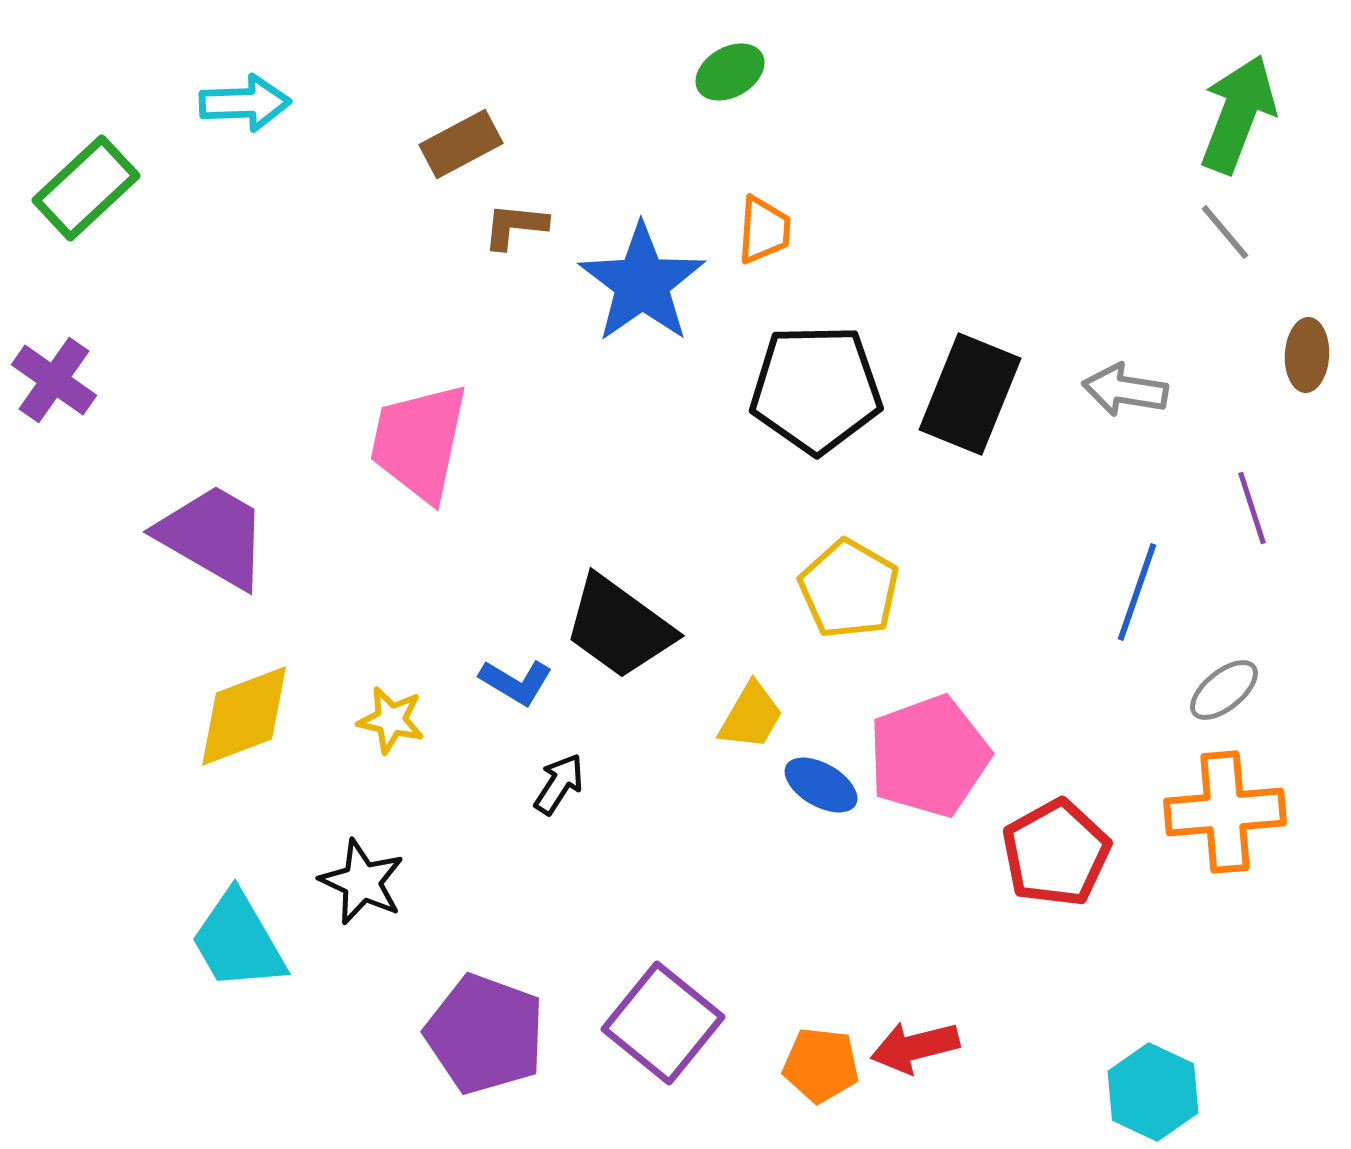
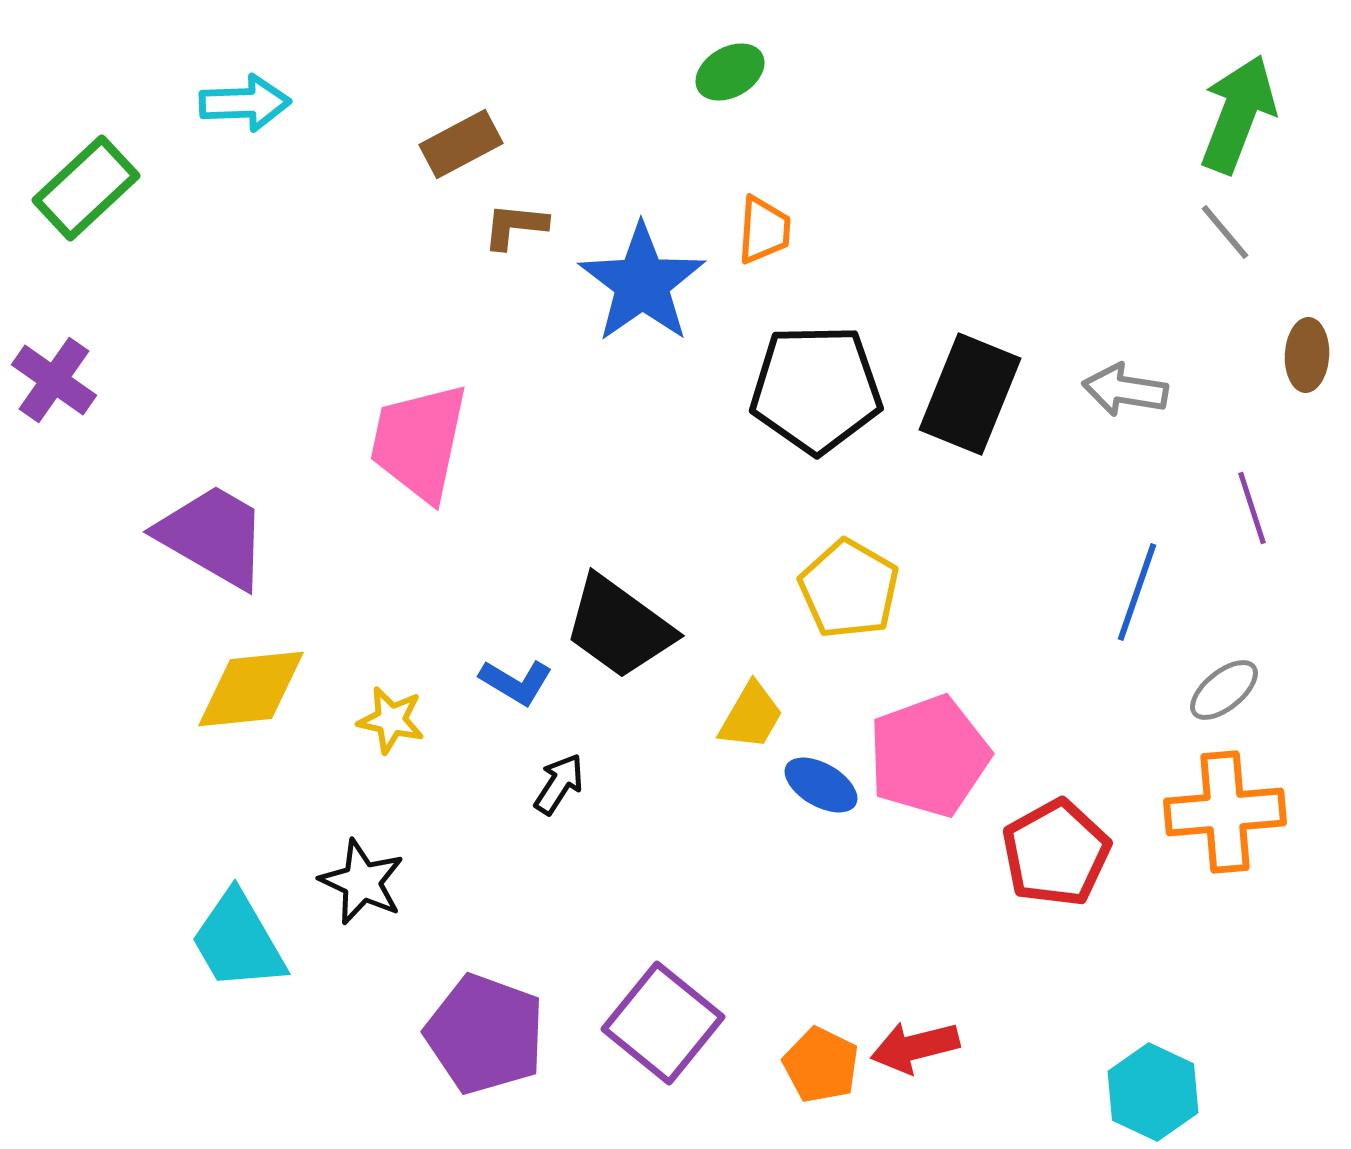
yellow diamond: moved 7 px right, 27 px up; rotated 15 degrees clockwise
orange pentagon: rotated 20 degrees clockwise
